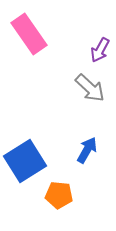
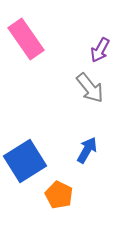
pink rectangle: moved 3 px left, 5 px down
gray arrow: rotated 8 degrees clockwise
orange pentagon: rotated 20 degrees clockwise
